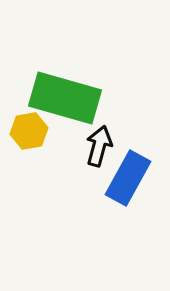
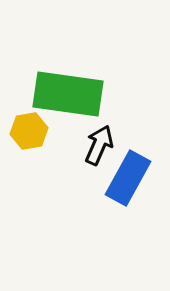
green rectangle: moved 3 px right, 4 px up; rotated 8 degrees counterclockwise
black arrow: moved 1 px up; rotated 9 degrees clockwise
